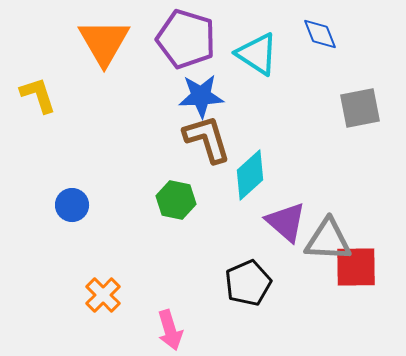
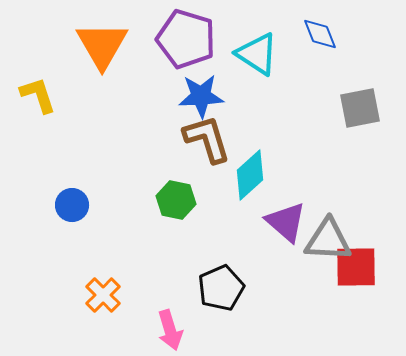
orange triangle: moved 2 px left, 3 px down
black pentagon: moved 27 px left, 5 px down
